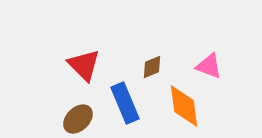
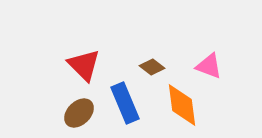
brown diamond: rotated 60 degrees clockwise
orange diamond: moved 2 px left, 1 px up
brown ellipse: moved 1 px right, 6 px up
